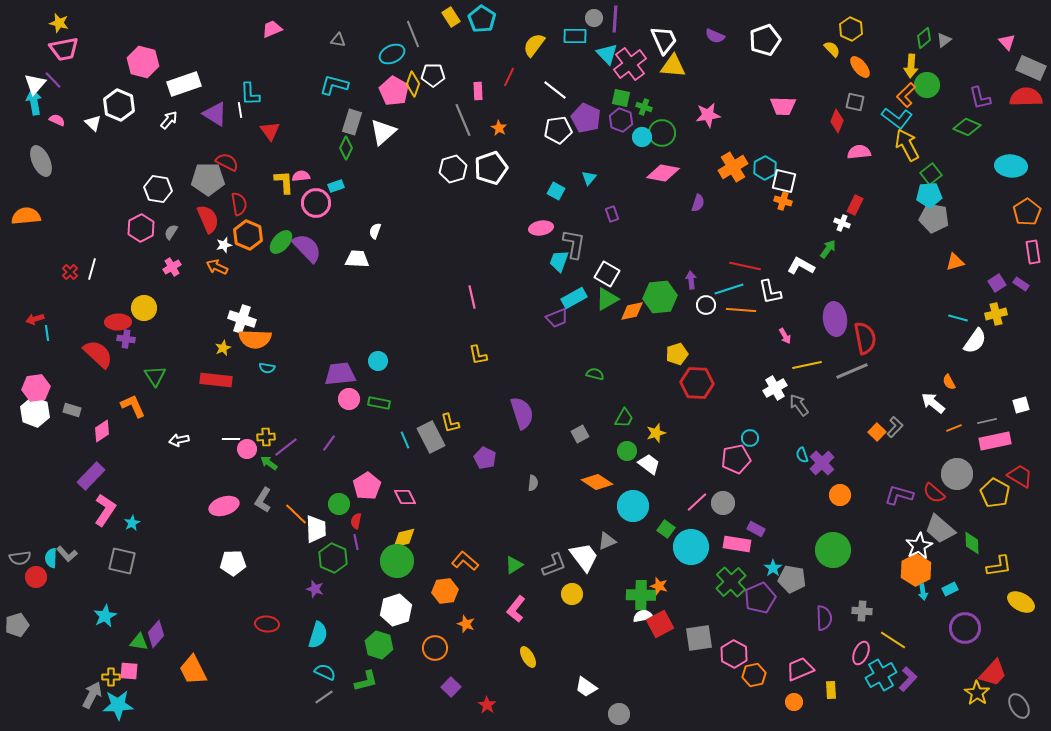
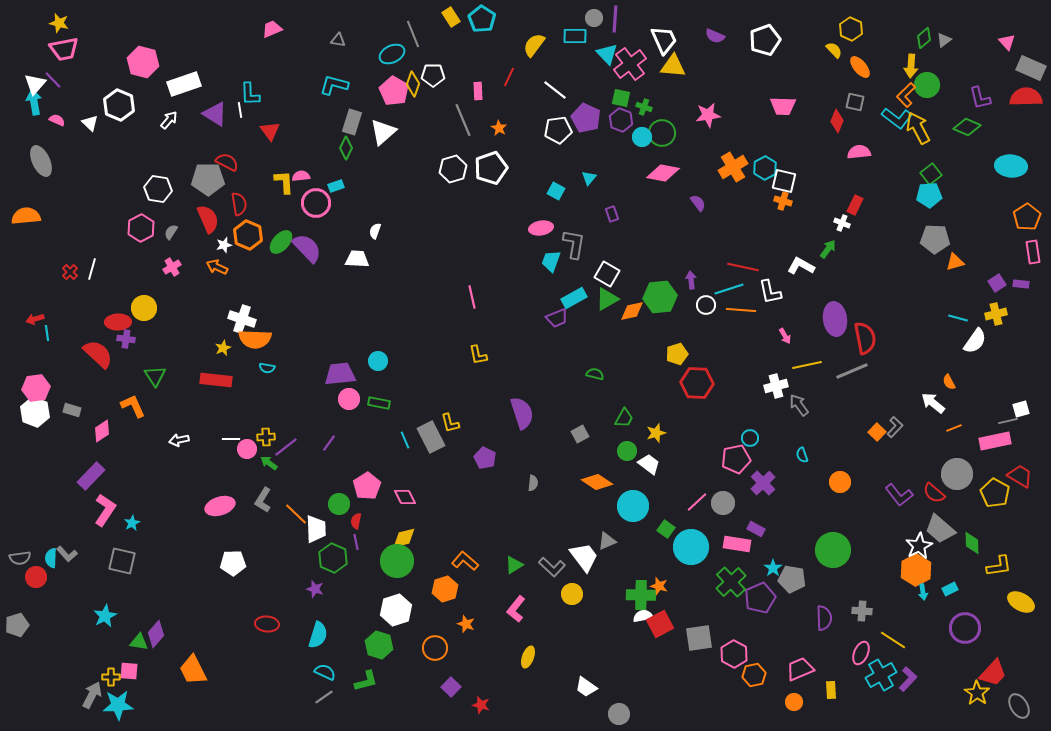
yellow semicircle at (832, 49): moved 2 px right, 1 px down
white triangle at (93, 123): moved 3 px left
yellow arrow at (907, 145): moved 11 px right, 17 px up
purple semicircle at (698, 203): rotated 54 degrees counterclockwise
orange pentagon at (1027, 212): moved 5 px down
gray pentagon at (934, 218): moved 1 px right, 21 px down; rotated 8 degrees counterclockwise
cyan trapezoid at (559, 261): moved 8 px left
red line at (745, 266): moved 2 px left, 1 px down
purple rectangle at (1021, 284): rotated 28 degrees counterclockwise
white cross at (775, 388): moved 1 px right, 2 px up; rotated 15 degrees clockwise
white square at (1021, 405): moved 4 px down
gray line at (987, 421): moved 21 px right
purple cross at (822, 463): moved 59 px left, 20 px down
orange circle at (840, 495): moved 13 px up
purple L-shape at (899, 495): rotated 144 degrees counterclockwise
pink ellipse at (224, 506): moved 4 px left
gray L-shape at (554, 565): moved 2 px left, 2 px down; rotated 64 degrees clockwise
orange hexagon at (445, 591): moved 2 px up; rotated 10 degrees counterclockwise
yellow ellipse at (528, 657): rotated 50 degrees clockwise
red star at (487, 705): moved 6 px left; rotated 18 degrees counterclockwise
